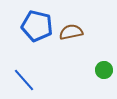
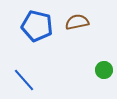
brown semicircle: moved 6 px right, 10 px up
